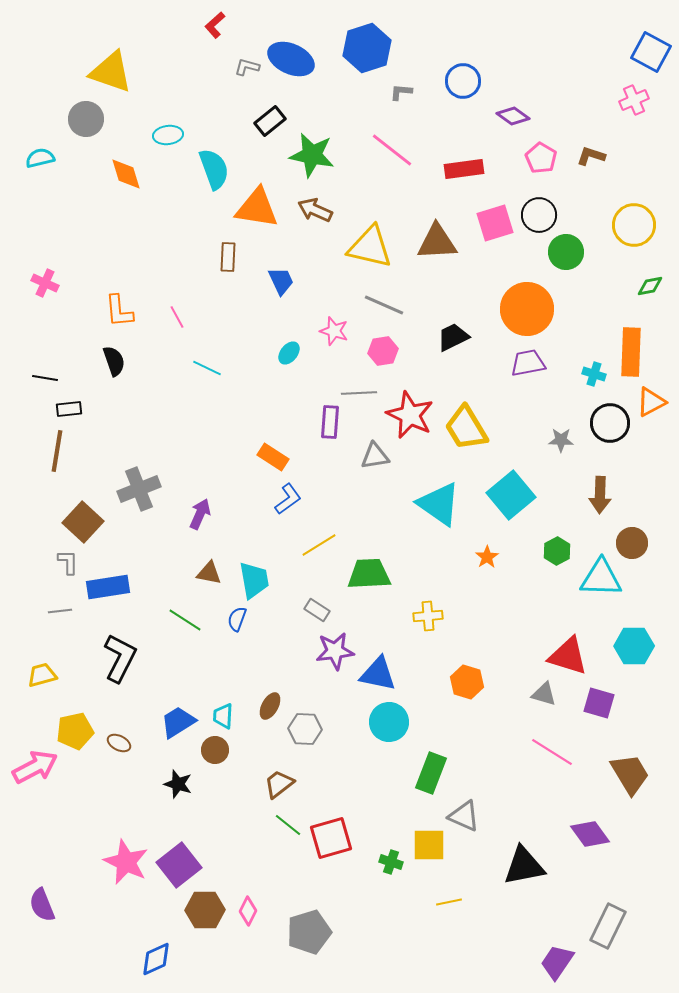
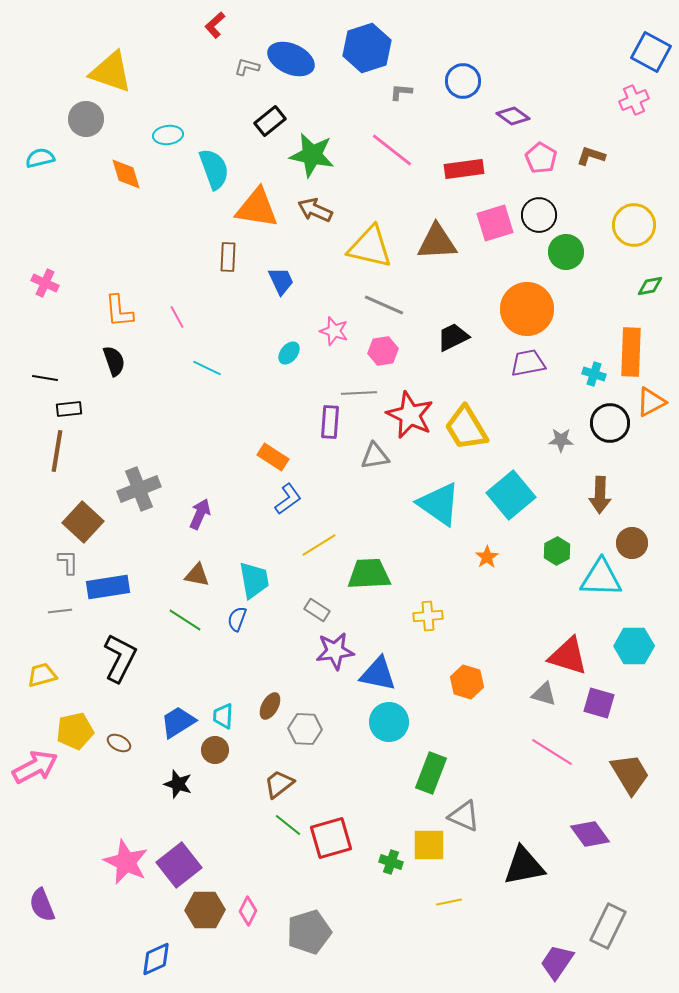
brown triangle at (209, 573): moved 12 px left, 2 px down
